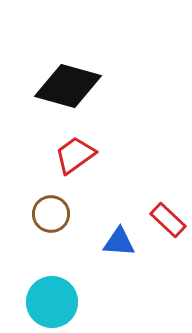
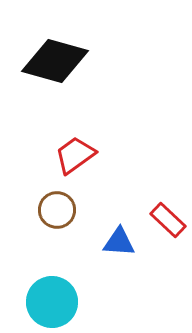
black diamond: moved 13 px left, 25 px up
brown circle: moved 6 px right, 4 px up
